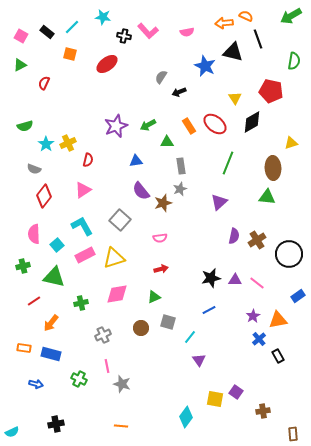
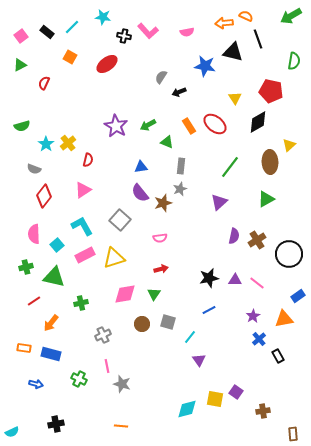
pink square at (21, 36): rotated 24 degrees clockwise
orange square at (70, 54): moved 3 px down; rotated 16 degrees clockwise
blue star at (205, 66): rotated 15 degrees counterclockwise
black diamond at (252, 122): moved 6 px right
green semicircle at (25, 126): moved 3 px left
purple star at (116, 126): rotated 20 degrees counterclockwise
green triangle at (167, 142): rotated 24 degrees clockwise
yellow cross at (68, 143): rotated 14 degrees counterclockwise
yellow triangle at (291, 143): moved 2 px left, 2 px down; rotated 24 degrees counterclockwise
blue triangle at (136, 161): moved 5 px right, 6 px down
green line at (228, 163): moved 2 px right, 4 px down; rotated 15 degrees clockwise
gray rectangle at (181, 166): rotated 14 degrees clockwise
brown ellipse at (273, 168): moved 3 px left, 6 px up
purple semicircle at (141, 191): moved 1 px left, 2 px down
green triangle at (267, 197): moved 1 px left, 2 px down; rotated 36 degrees counterclockwise
green cross at (23, 266): moved 3 px right, 1 px down
black star at (211, 278): moved 2 px left
pink diamond at (117, 294): moved 8 px right
green triangle at (154, 297): moved 3 px up; rotated 32 degrees counterclockwise
orange triangle at (278, 320): moved 6 px right, 1 px up
brown circle at (141, 328): moved 1 px right, 4 px up
cyan diamond at (186, 417): moved 1 px right, 8 px up; rotated 40 degrees clockwise
